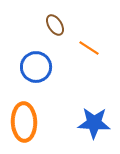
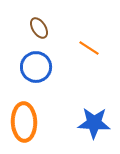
brown ellipse: moved 16 px left, 3 px down
